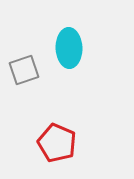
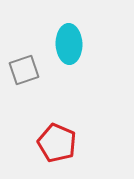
cyan ellipse: moved 4 px up
